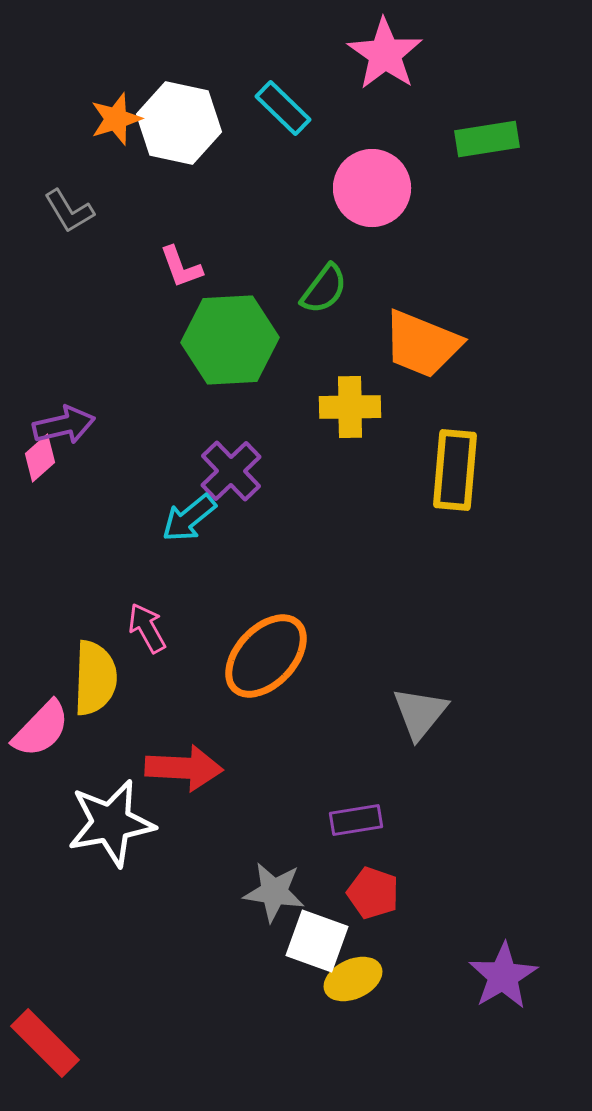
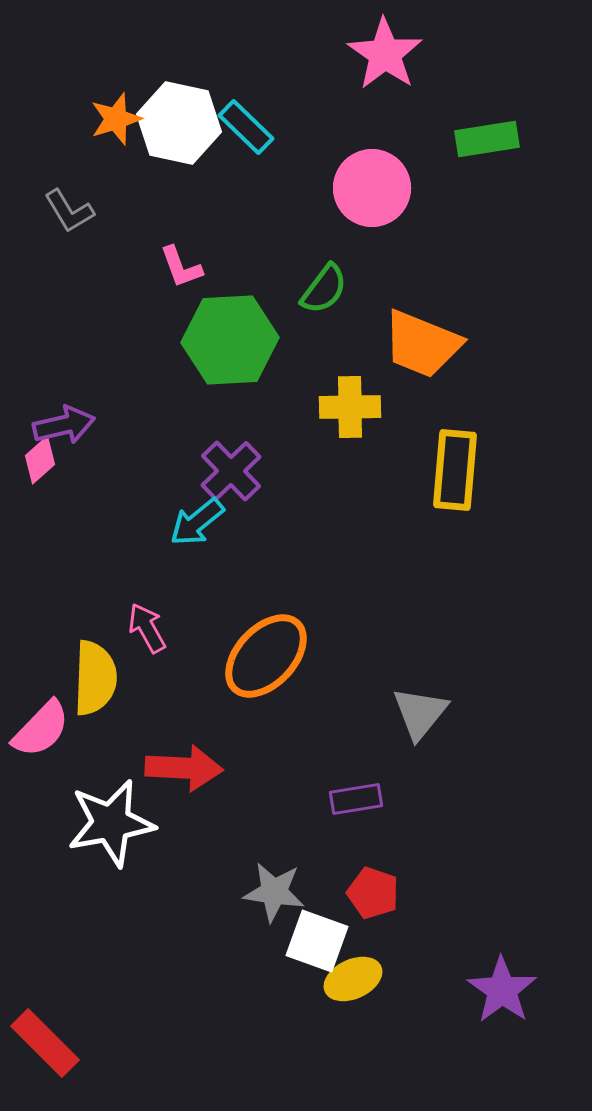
cyan rectangle: moved 37 px left, 19 px down
pink diamond: moved 2 px down
cyan arrow: moved 8 px right, 4 px down
purple rectangle: moved 21 px up
purple star: moved 1 px left, 14 px down; rotated 6 degrees counterclockwise
